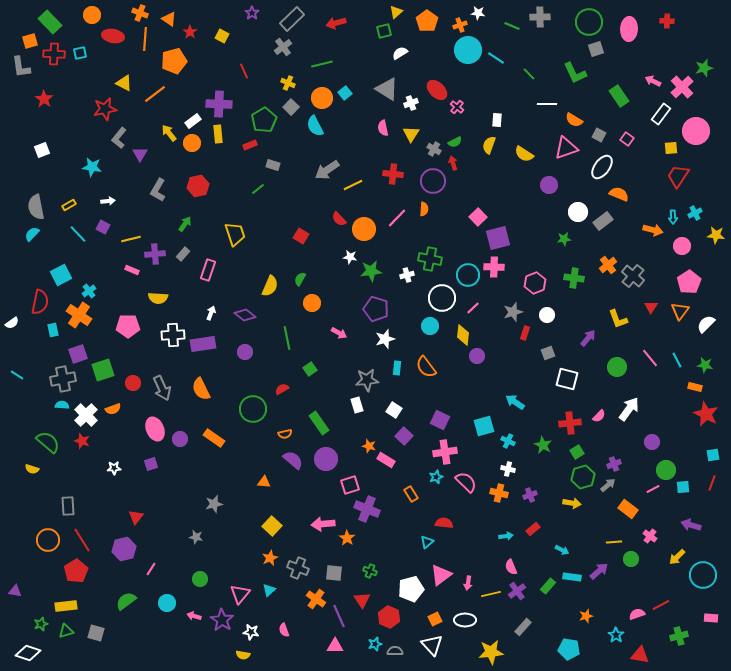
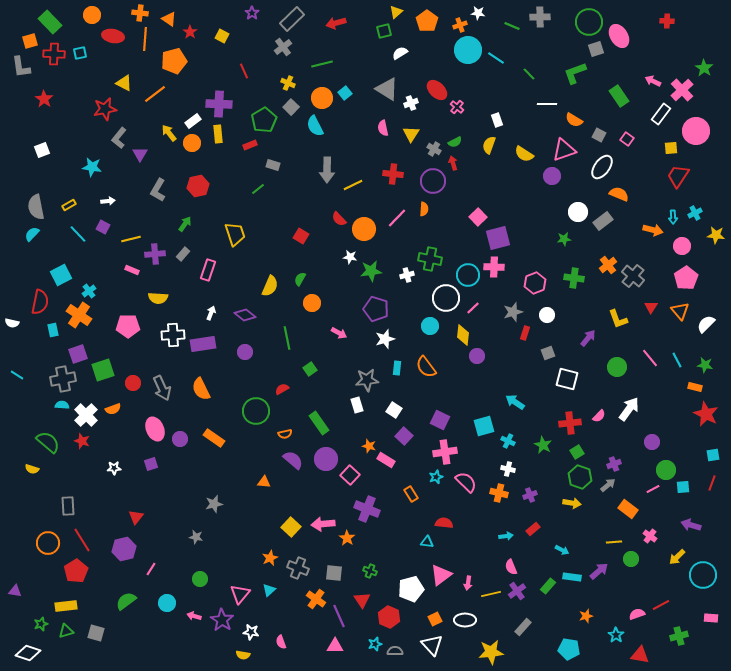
orange cross at (140, 13): rotated 14 degrees counterclockwise
pink ellipse at (629, 29): moved 10 px left, 7 px down; rotated 35 degrees counterclockwise
green star at (704, 68): rotated 24 degrees counterclockwise
green L-shape at (575, 73): rotated 95 degrees clockwise
pink cross at (682, 87): moved 3 px down
white rectangle at (497, 120): rotated 24 degrees counterclockwise
pink triangle at (566, 148): moved 2 px left, 2 px down
gray arrow at (327, 170): rotated 55 degrees counterclockwise
purple circle at (549, 185): moved 3 px right, 9 px up
pink pentagon at (689, 282): moved 3 px left, 4 px up
white circle at (442, 298): moved 4 px right
orange triangle at (680, 311): rotated 18 degrees counterclockwise
white semicircle at (12, 323): rotated 48 degrees clockwise
green circle at (253, 409): moved 3 px right, 2 px down
green hexagon at (583, 477): moved 3 px left; rotated 25 degrees counterclockwise
pink square at (350, 485): moved 10 px up; rotated 30 degrees counterclockwise
yellow square at (272, 526): moved 19 px right, 1 px down
orange circle at (48, 540): moved 3 px down
cyan triangle at (427, 542): rotated 48 degrees clockwise
pink semicircle at (284, 630): moved 3 px left, 12 px down
